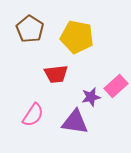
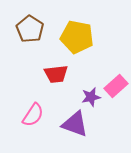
purple triangle: moved 2 px down; rotated 12 degrees clockwise
